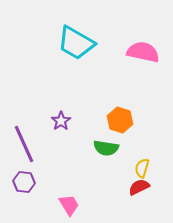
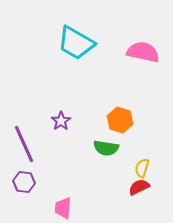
pink trapezoid: moved 6 px left, 3 px down; rotated 145 degrees counterclockwise
